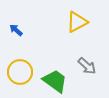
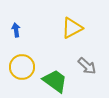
yellow triangle: moved 5 px left, 6 px down
blue arrow: rotated 40 degrees clockwise
yellow circle: moved 2 px right, 5 px up
